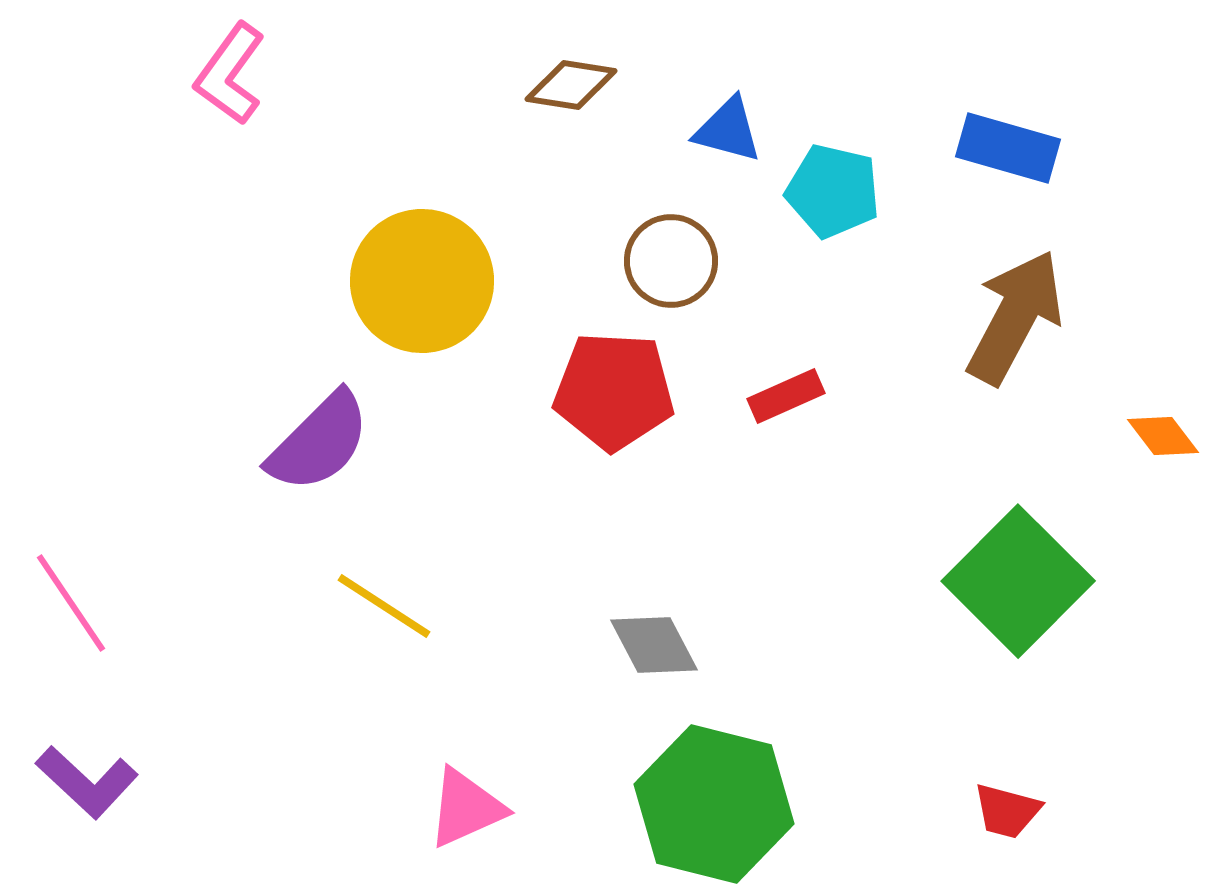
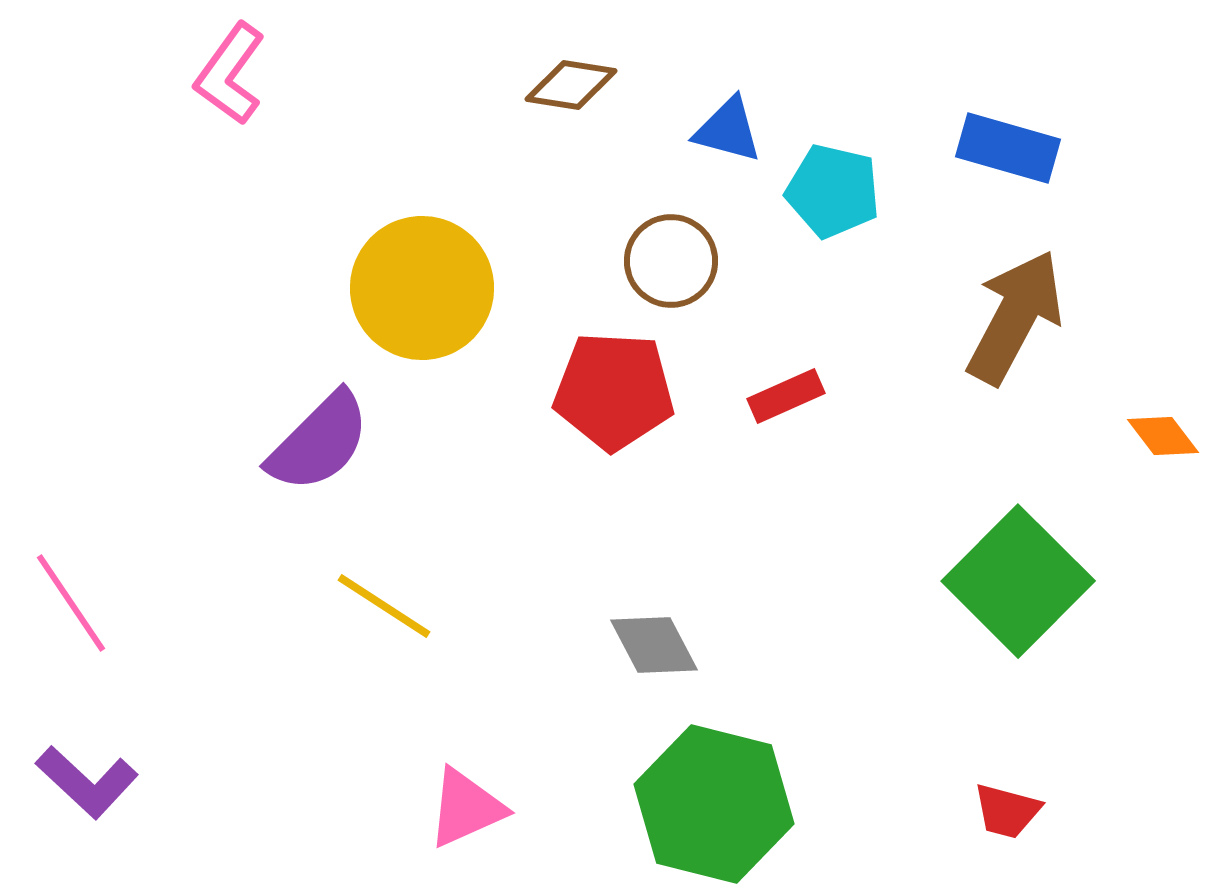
yellow circle: moved 7 px down
